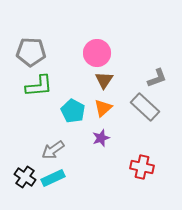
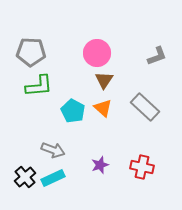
gray L-shape: moved 22 px up
orange triangle: rotated 36 degrees counterclockwise
purple star: moved 1 px left, 27 px down
gray arrow: rotated 125 degrees counterclockwise
black cross: rotated 15 degrees clockwise
